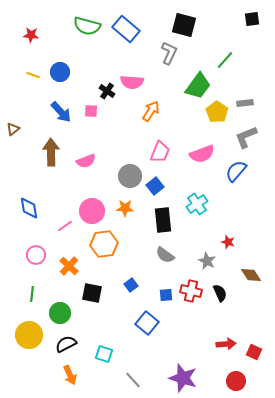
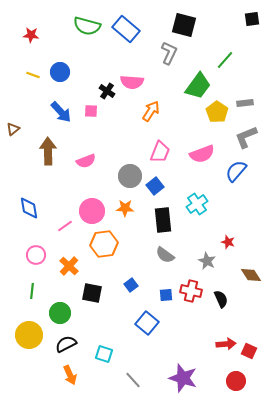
brown arrow at (51, 152): moved 3 px left, 1 px up
black semicircle at (220, 293): moved 1 px right, 6 px down
green line at (32, 294): moved 3 px up
red square at (254, 352): moved 5 px left, 1 px up
